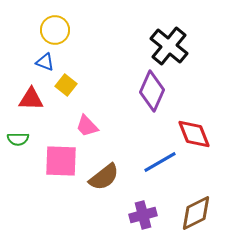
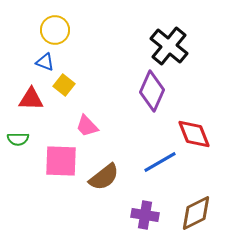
yellow square: moved 2 px left
purple cross: moved 2 px right; rotated 24 degrees clockwise
